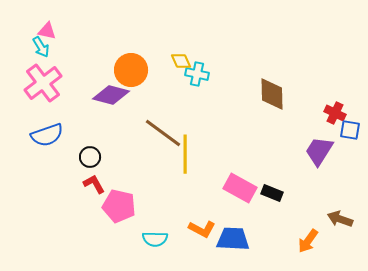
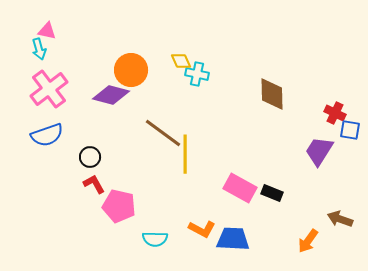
cyan arrow: moved 2 px left, 2 px down; rotated 15 degrees clockwise
pink cross: moved 6 px right, 6 px down
